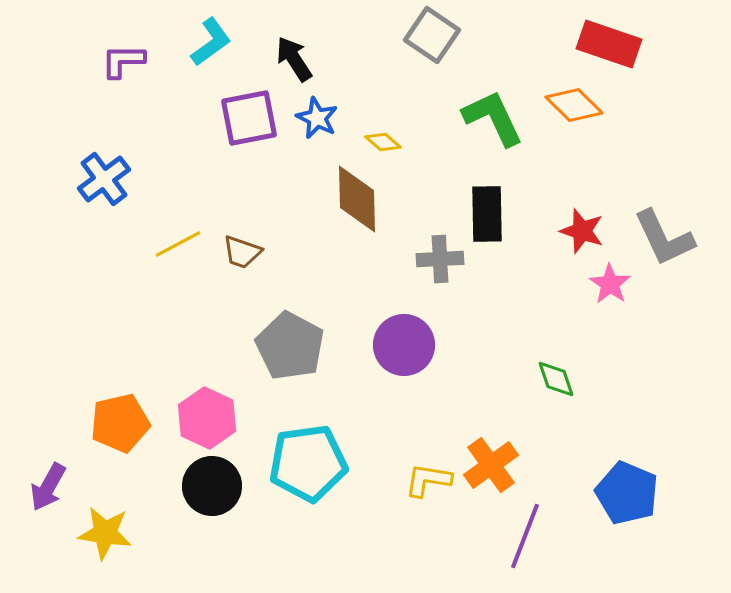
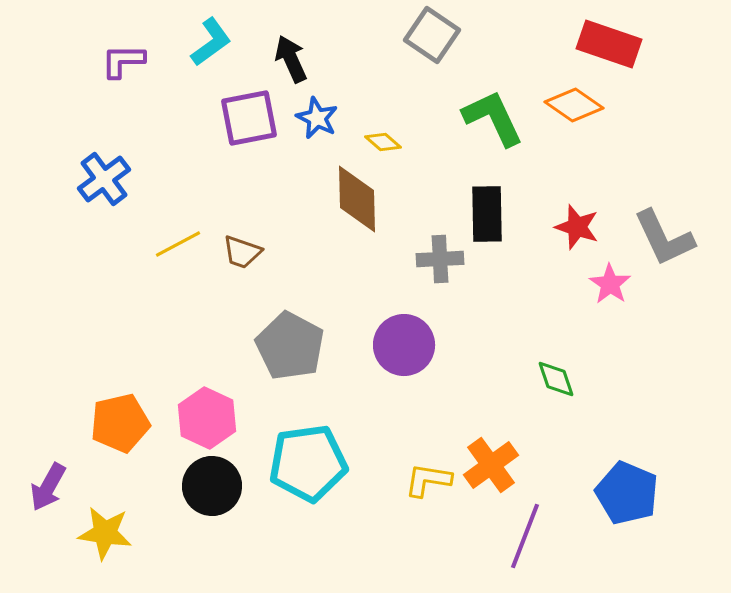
black arrow: moved 3 px left; rotated 9 degrees clockwise
orange diamond: rotated 10 degrees counterclockwise
red star: moved 5 px left, 4 px up
